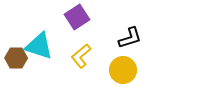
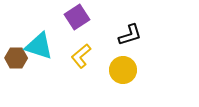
black L-shape: moved 3 px up
